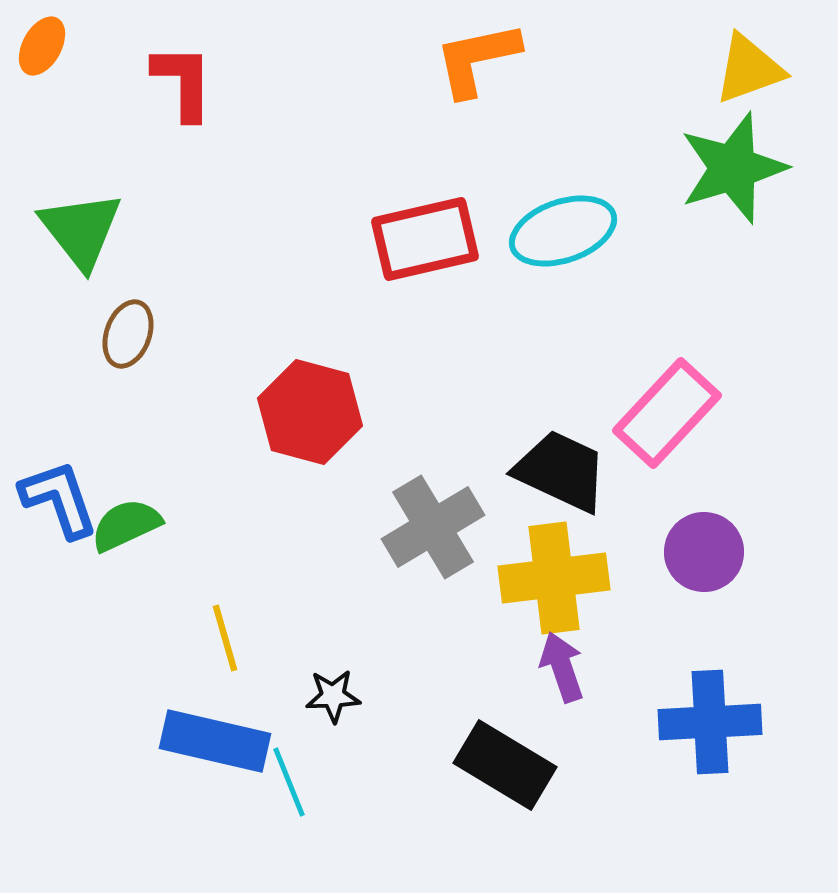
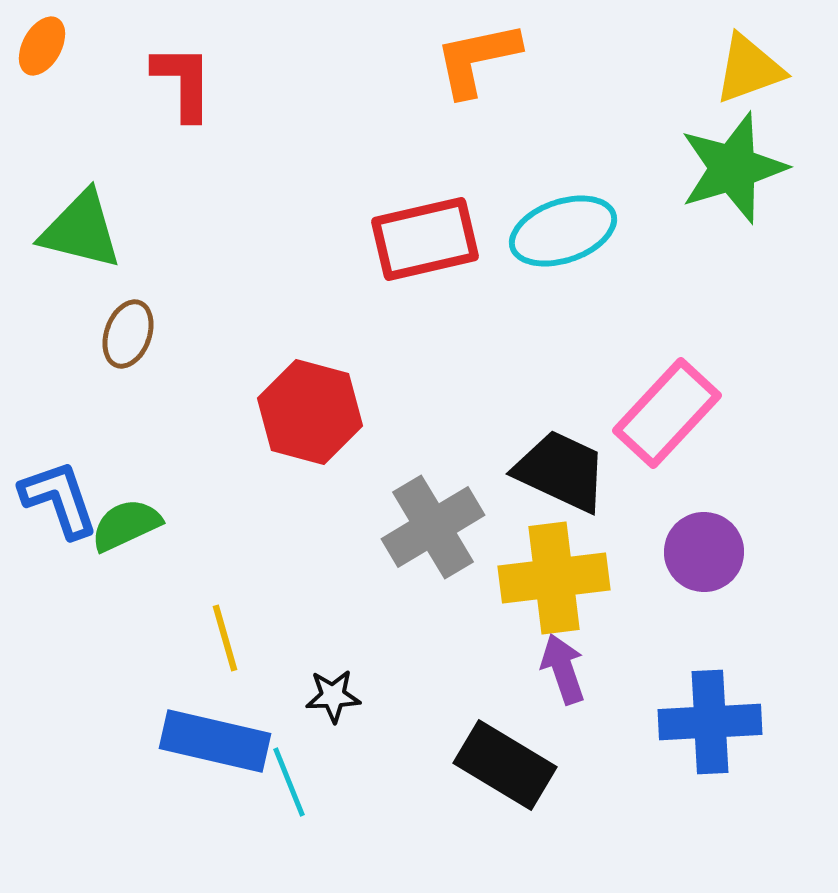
green triangle: rotated 38 degrees counterclockwise
purple arrow: moved 1 px right, 2 px down
